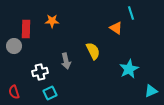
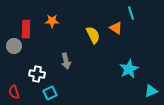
yellow semicircle: moved 16 px up
white cross: moved 3 px left, 2 px down; rotated 21 degrees clockwise
